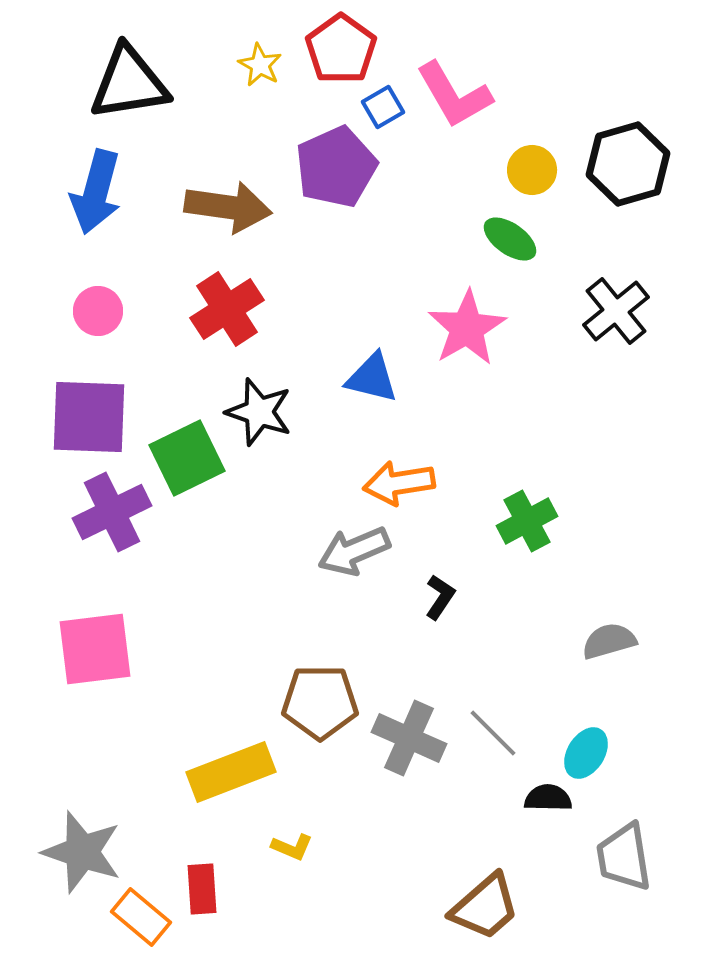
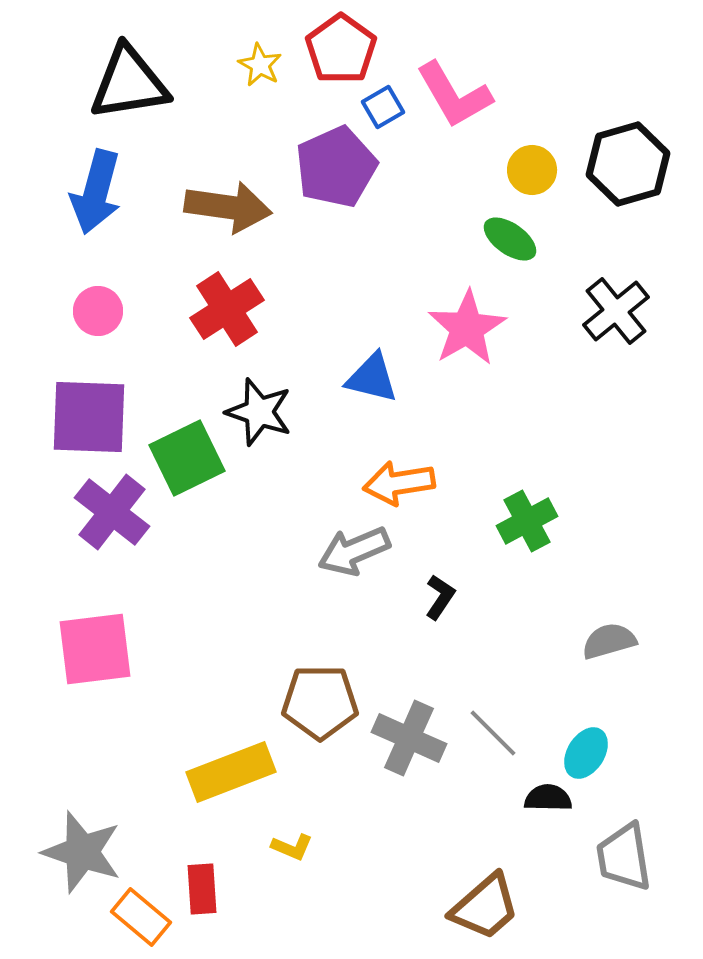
purple cross: rotated 26 degrees counterclockwise
